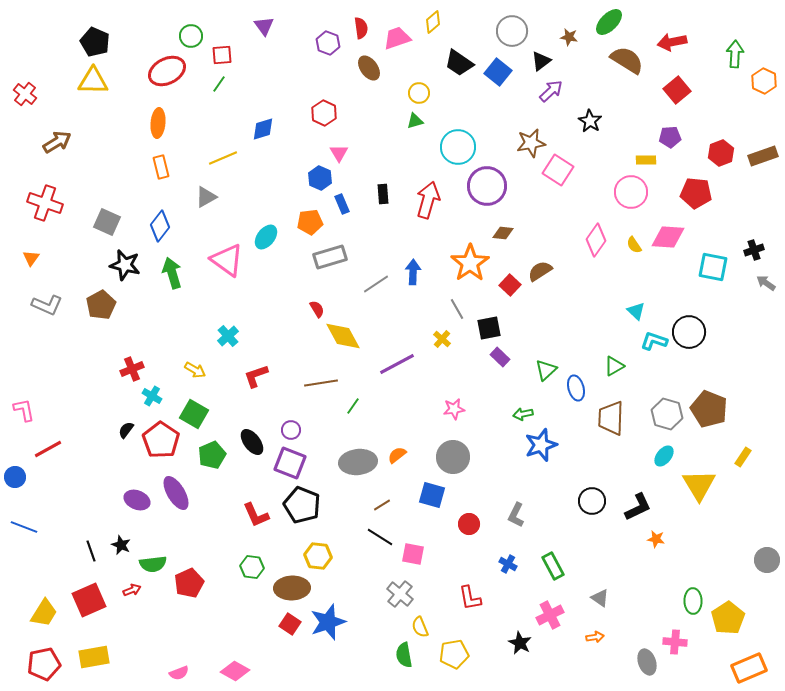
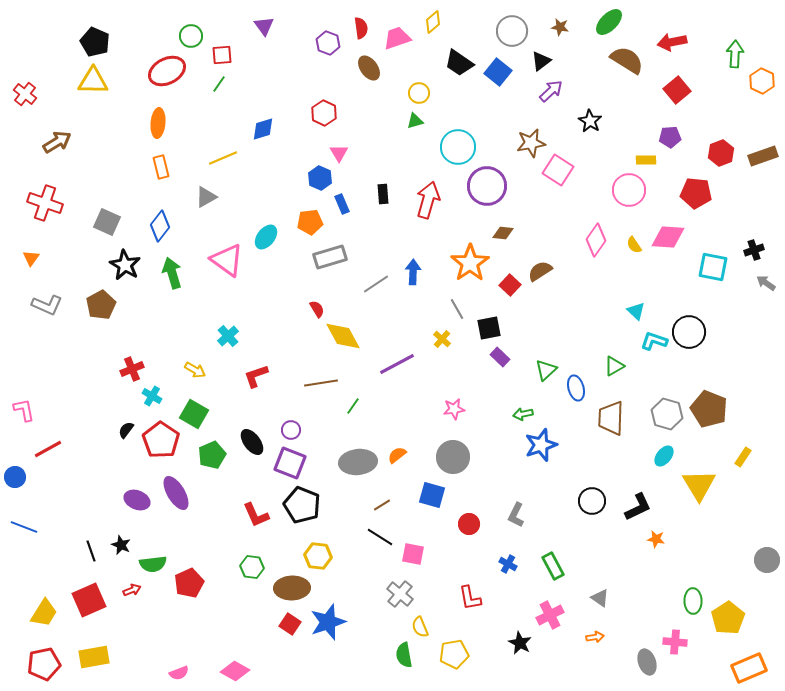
brown star at (569, 37): moved 9 px left, 10 px up
orange hexagon at (764, 81): moved 2 px left
pink circle at (631, 192): moved 2 px left, 2 px up
black star at (125, 265): rotated 16 degrees clockwise
